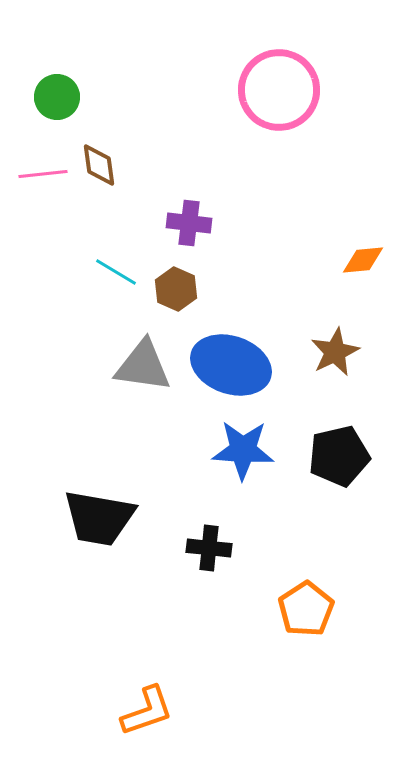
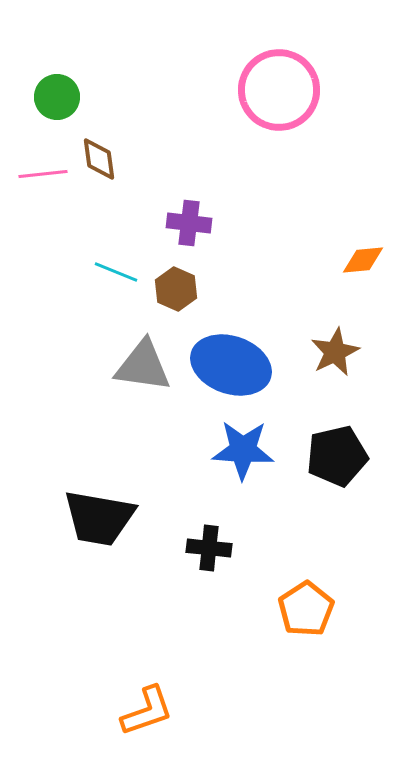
brown diamond: moved 6 px up
cyan line: rotated 9 degrees counterclockwise
black pentagon: moved 2 px left
